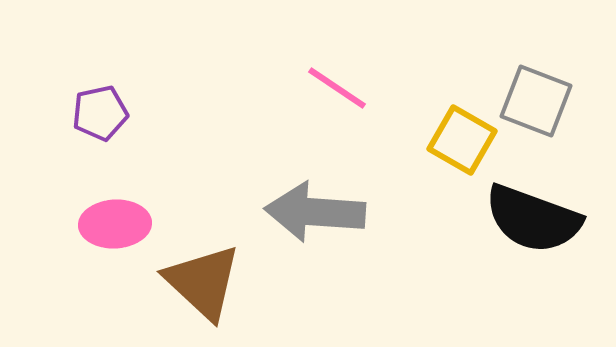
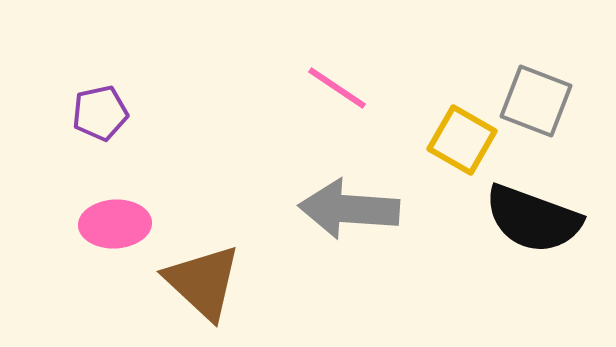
gray arrow: moved 34 px right, 3 px up
